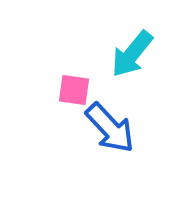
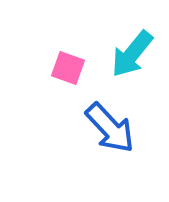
pink square: moved 6 px left, 22 px up; rotated 12 degrees clockwise
